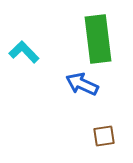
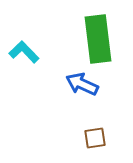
brown square: moved 9 px left, 2 px down
